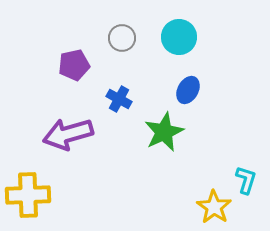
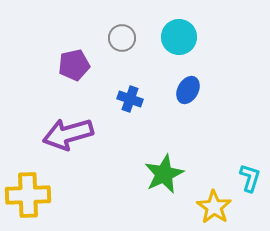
blue cross: moved 11 px right; rotated 10 degrees counterclockwise
green star: moved 42 px down
cyan L-shape: moved 4 px right, 2 px up
